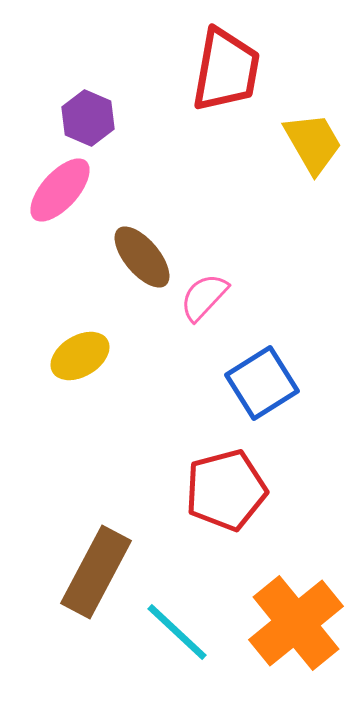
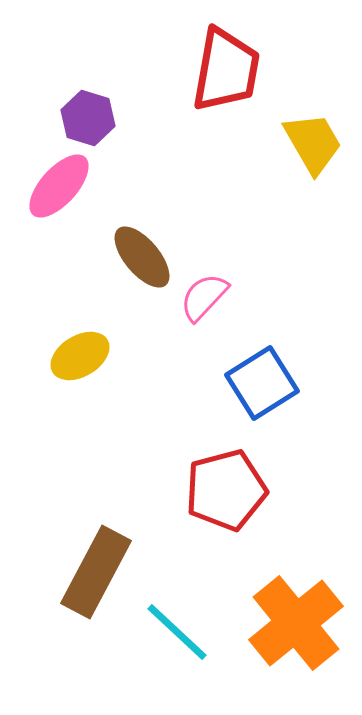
purple hexagon: rotated 6 degrees counterclockwise
pink ellipse: moved 1 px left, 4 px up
